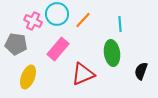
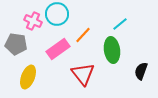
orange line: moved 15 px down
cyan line: rotated 56 degrees clockwise
pink rectangle: rotated 15 degrees clockwise
green ellipse: moved 3 px up
red triangle: rotated 45 degrees counterclockwise
